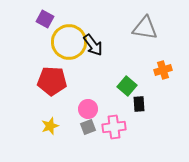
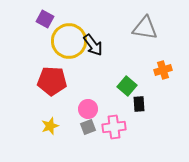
yellow circle: moved 1 px up
